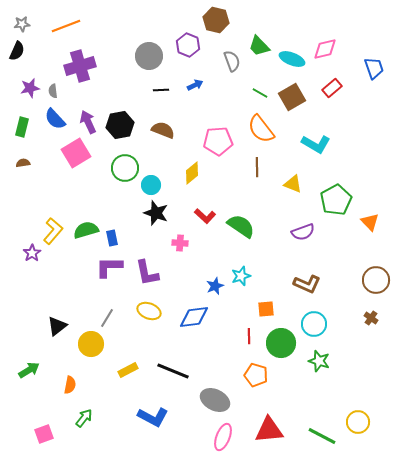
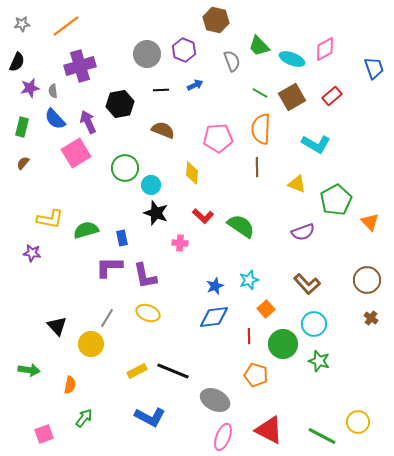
orange line at (66, 26): rotated 16 degrees counterclockwise
purple hexagon at (188, 45): moved 4 px left, 5 px down
pink diamond at (325, 49): rotated 15 degrees counterclockwise
black semicircle at (17, 51): moved 11 px down
gray circle at (149, 56): moved 2 px left, 2 px up
red rectangle at (332, 88): moved 8 px down
black hexagon at (120, 125): moved 21 px up
orange semicircle at (261, 129): rotated 40 degrees clockwise
pink pentagon at (218, 141): moved 3 px up
brown semicircle at (23, 163): rotated 40 degrees counterclockwise
yellow diamond at (192, 173): rotated 45 degrees counterclockwise
yellow triangle at (293, 184): moved 4 px right
red L-shape at (205, 216): moved 2 px left
yellow L-shape at (53, 231): moved 3 px left, 12 px up; rotated 60 degrees clockwise
blue rectangle at (112, 238): moved 10 px right
purple star at (32, 253): rotated 30 degrees counterclockwise
purple L-shape at (147, 273): moved 2 px left, 3 px down
cyan star at (241, 276): moved 8 px right, 4 px down
brown circle at (376, 280): moved 9 px left
brown L-shape at (307, 284): rotated 24 degrees clockwise
orange square at (266, 309): rotated 36 degrees counterclockwise
yellow ellipse at (149, 311): moved 1 px left, 2 px down
blue diamond at (194, 317): moved 20 px right
black triangle at (57, 326): rotated 35 degrees counterclockwise
green circle at (281, 343): moved 2 px right, 1 px down
green arrow at (29, 370): rotated 40 degrees clockwise
yellow rectangle at (128, 370): moved 9 px right, 1 px down
blue L-shape at (153, 417): moved 3 px left
red triangle at (269, 430): rotated 32 degrees clockwise
